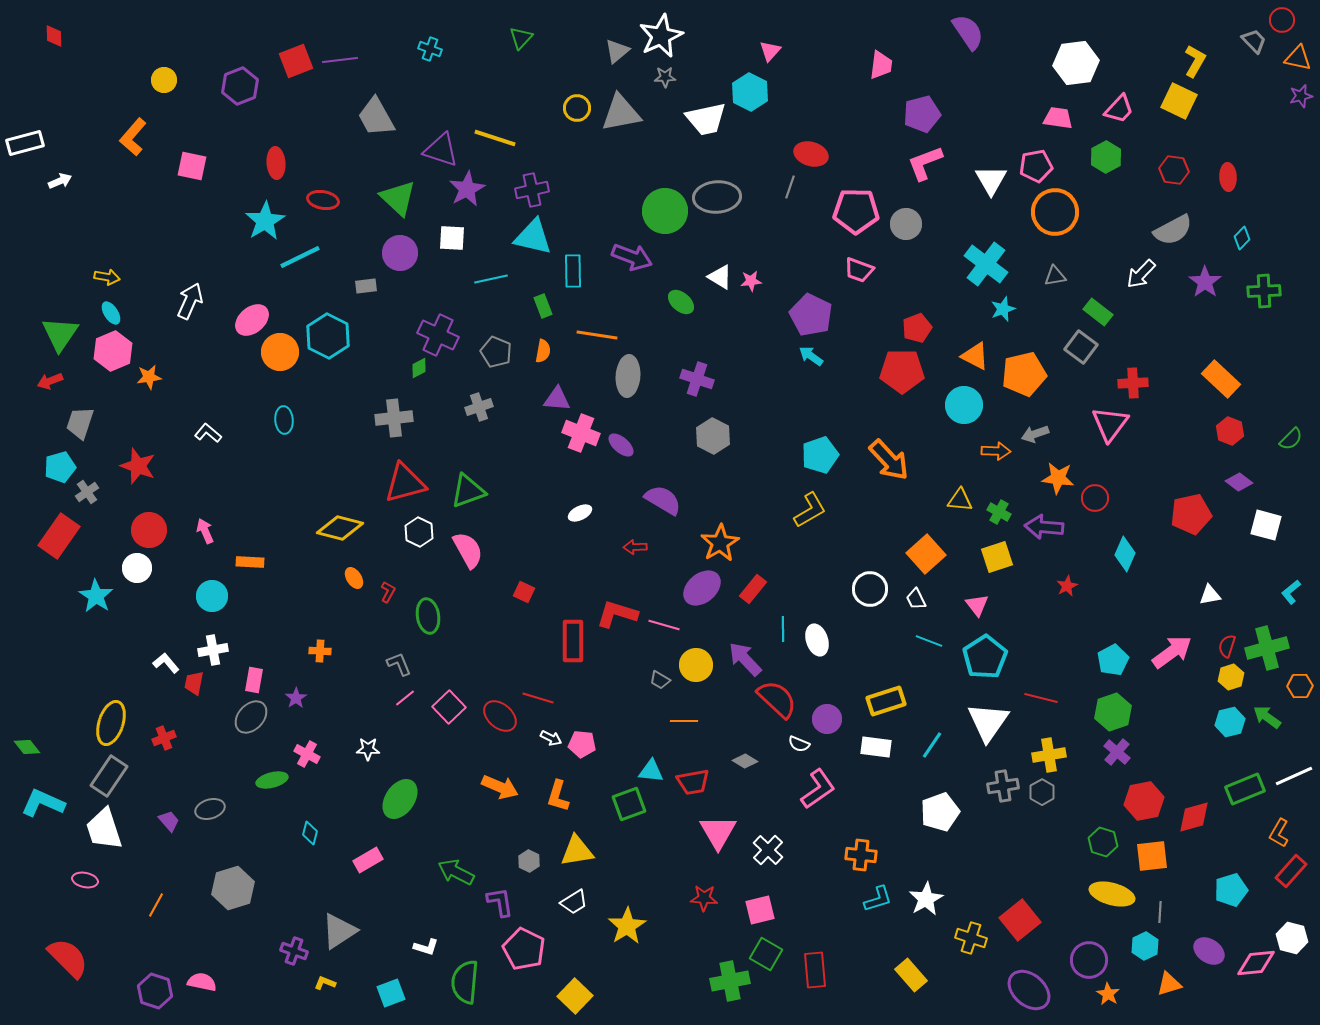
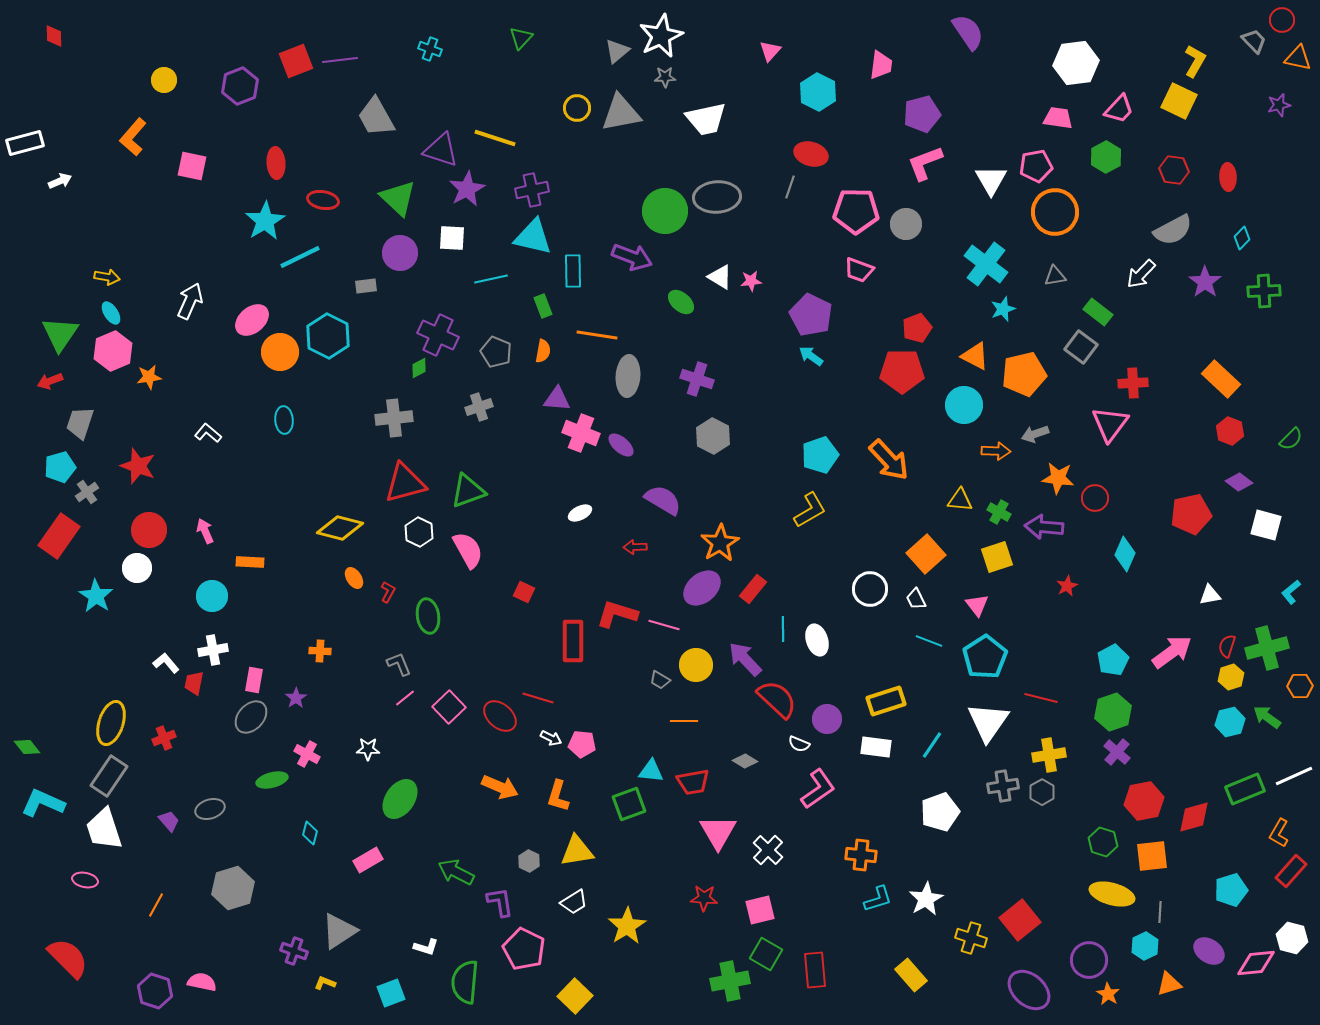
cyan hexagon at (750, 92): moved 68 px right
purple star at (1301, 96): moved 22 px left, 9 px down
